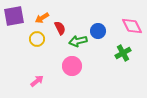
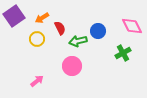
purple square: rotated 25 degrees counterclockwise
